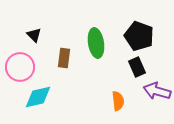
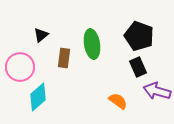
black triangle: moved 7 px right; rotated 35 degrees clockwise
green ellipse: moved 4 px left, 1 px down
black rectangle: moved 1 px right
cyan diamond: rotated 28 degrees counterclockwise
orange semicircle: rotated 48 degrees counterclockwise
